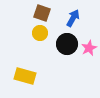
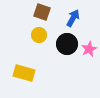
brown square: moved 1 px up
yellow circle: moved 1 px left, 2 px down
pink star: moved 1 px down
yellow rectangle: moved 1 px left, 3 px up
